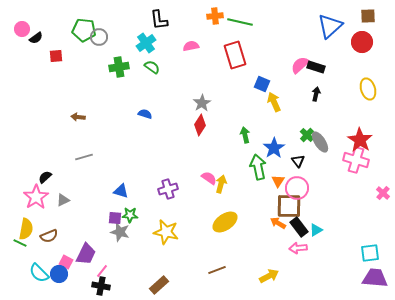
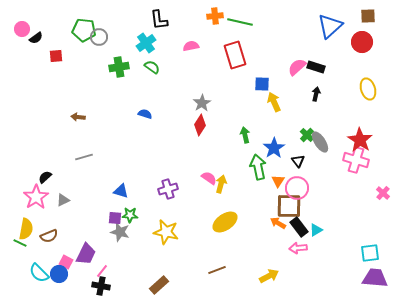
pink semicircle at (300, 65): moved 3 px left, 2 px down
blue square at (262, 84): rotated 21 degrees counterclockwise
